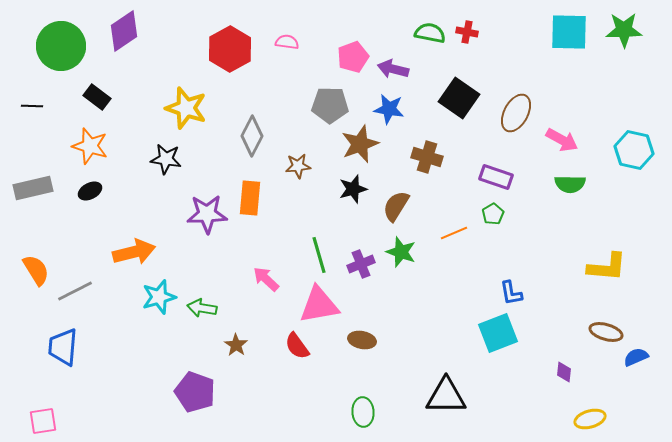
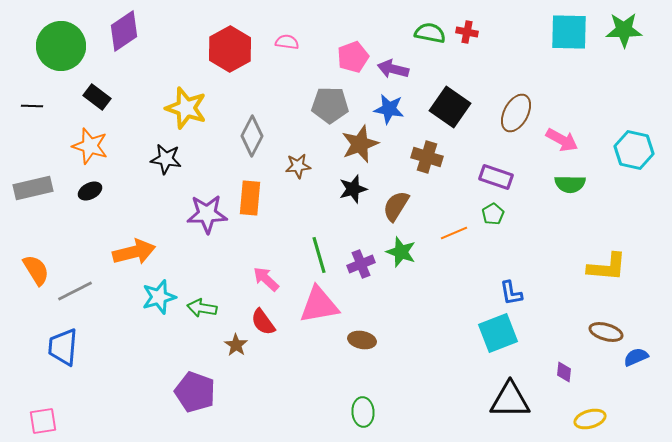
black square at (459, 98): moved 9 px left, 9 px down
red semicircle at (297, 346): moved 34 px left, 24 px up
black triangle at (446, 396): moved 64 px right, 4 px down
